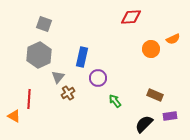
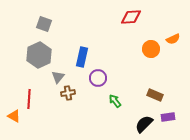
brown cross: rotated 24 degrees clockwise
purple rectangle: moved 2 px left, 1 px down
